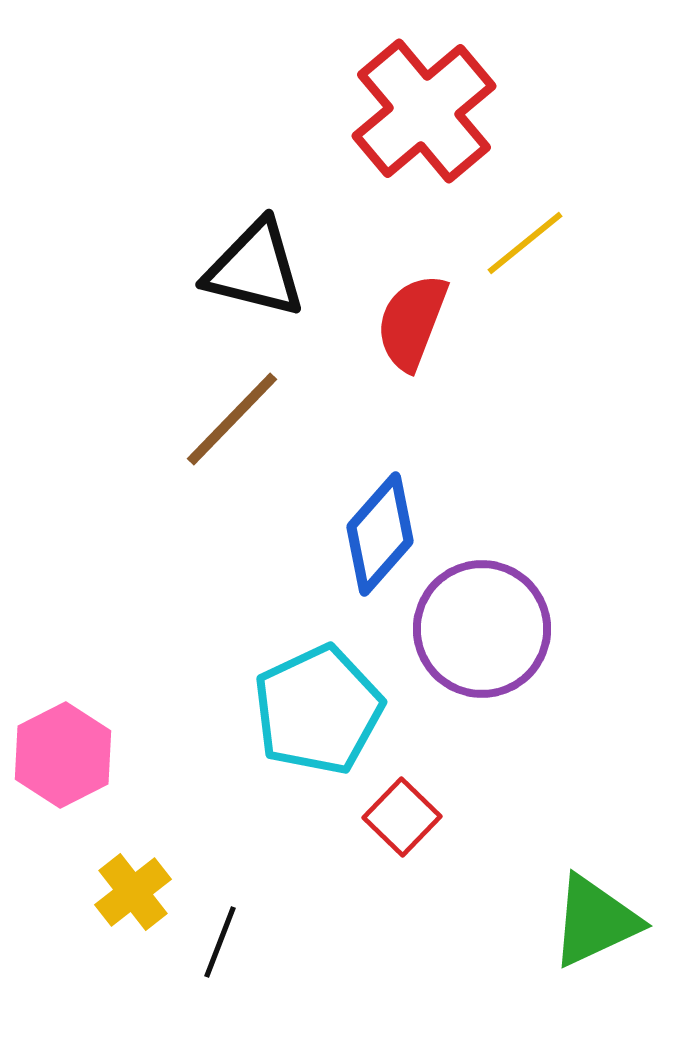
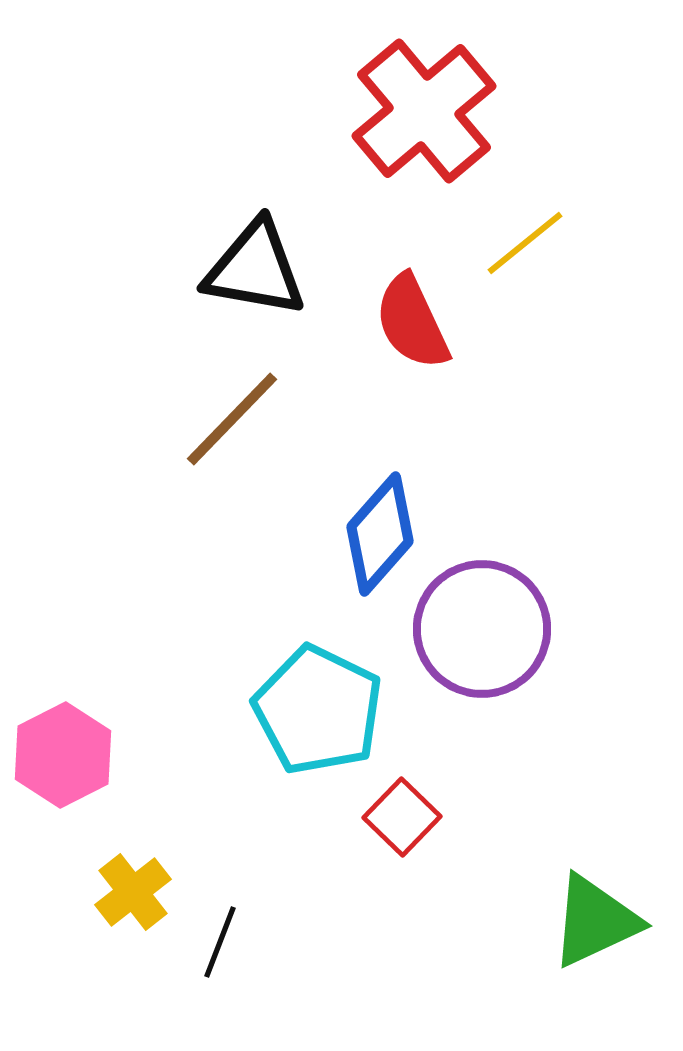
black triangle: rotated 4 degrees counterclockwise
red semicircle: rotated 46 degrees counterclockwise
cyan pentagon: rotated 21 degrees counterclockwise
